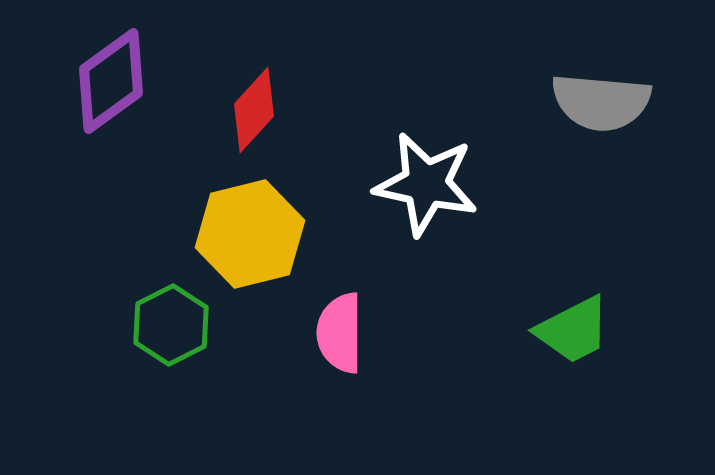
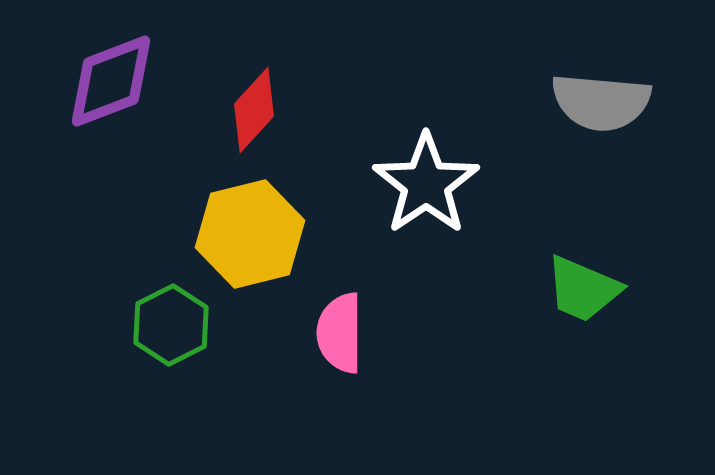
purple diamond: rotated 15 degrees clockwise
white star: rotated 26 degrees clockwise
green trapezoid: moved 10 px right, 41 px up; rotated 50 degrees clockwise
